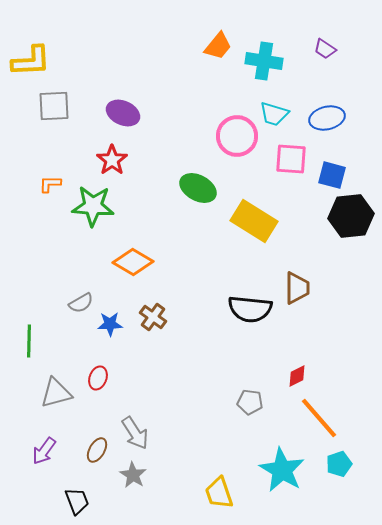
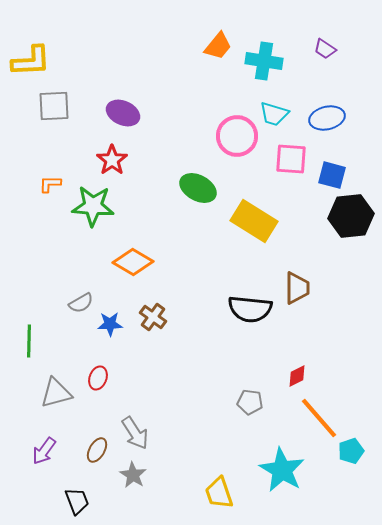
cyan pentagon: moved 12 px right, 13 px up
